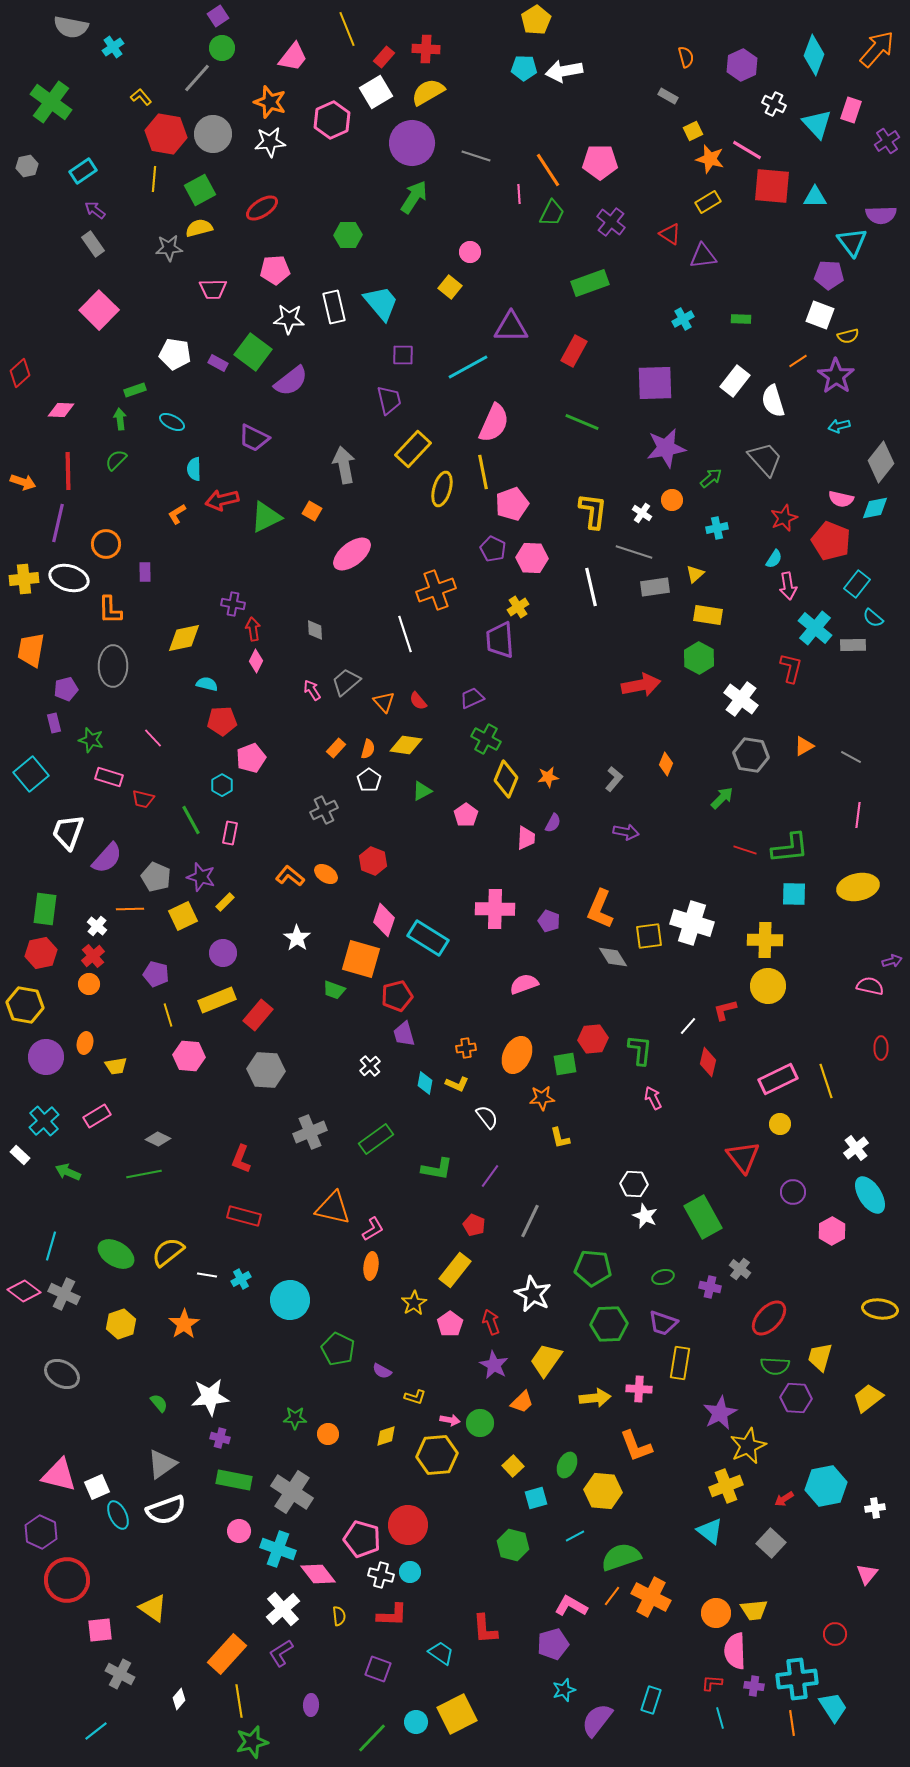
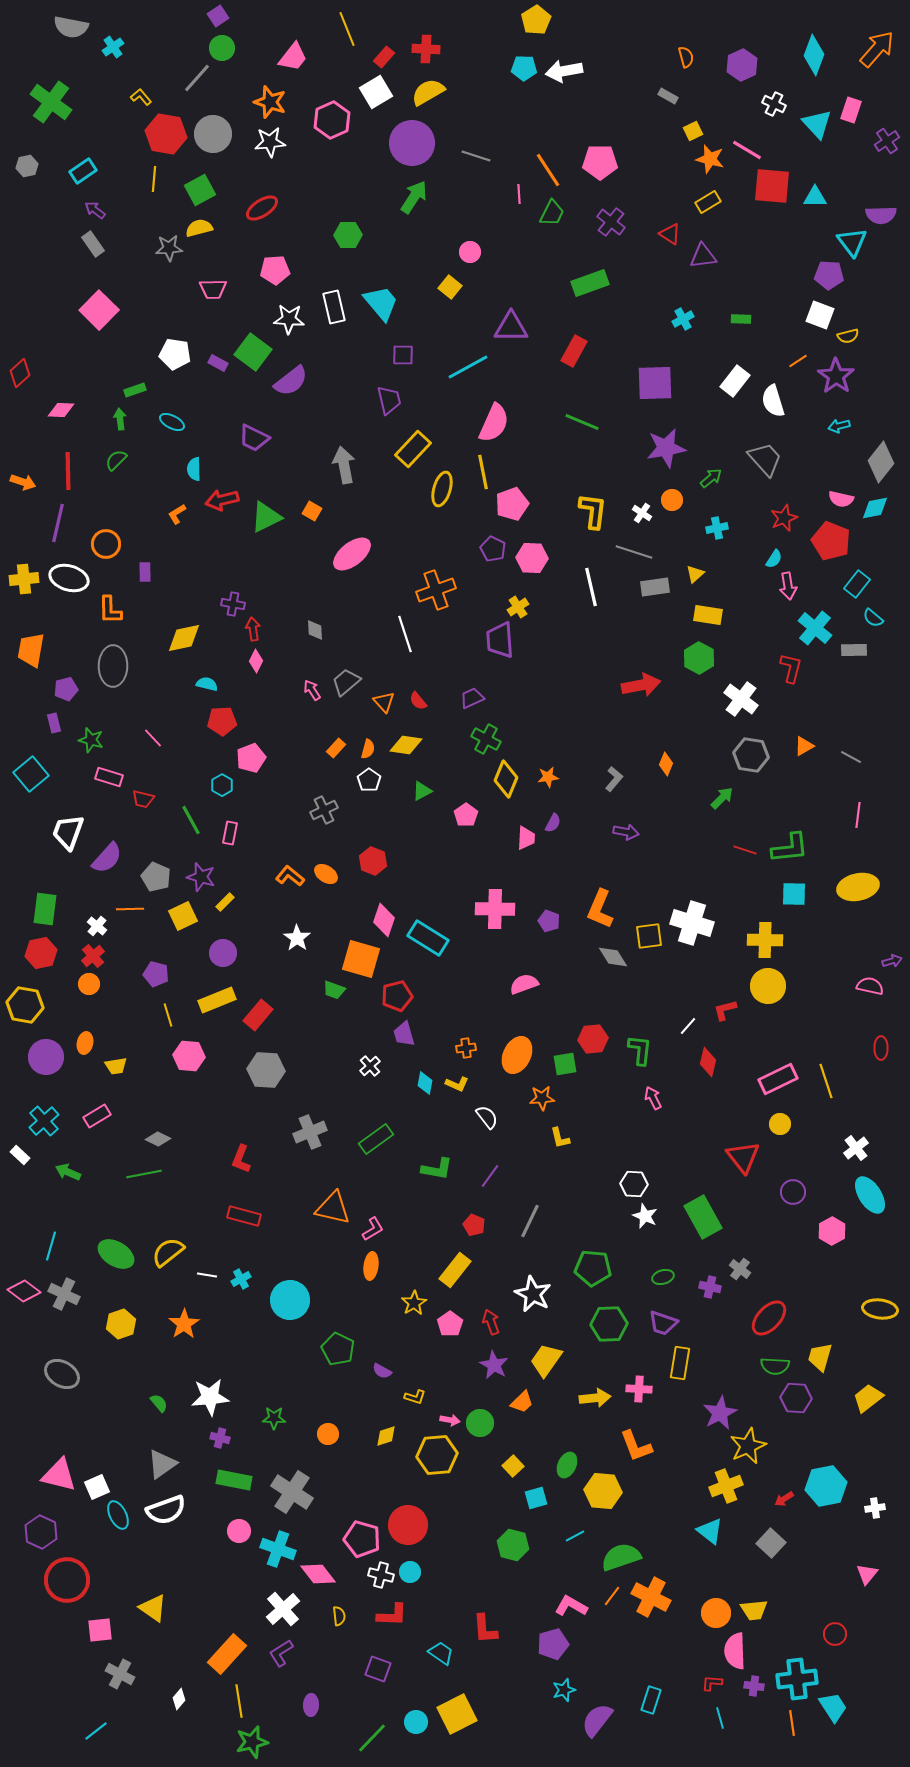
gray rectangle at (853, 645): moved 1 px right, 5 px down
green star at (295, 1418): moved 21 px left
